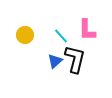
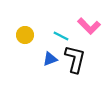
pink L-shape: moved 2 px right, 4 px up; rotated 45 degrees counterclockwise
cyan line: rotated 21 degrees counterclockwise
blue triangle: moved 5 px left, 2 px up; rotated 21 degrees clockwise
